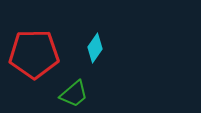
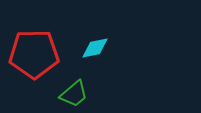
cyan diamond: rotated 44 degrees clockwise
